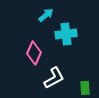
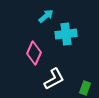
cyan arrow: moved 1 px down
white L-shape: moved 1 px down
green rectangle: rotated 24 degrees clockwise
